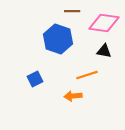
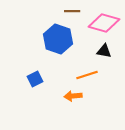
pink diamond: rotated 8 degrees clockwise
